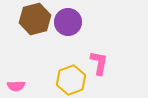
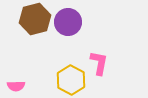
yellow hexagon: rotated 12 degrees counterclockwise
